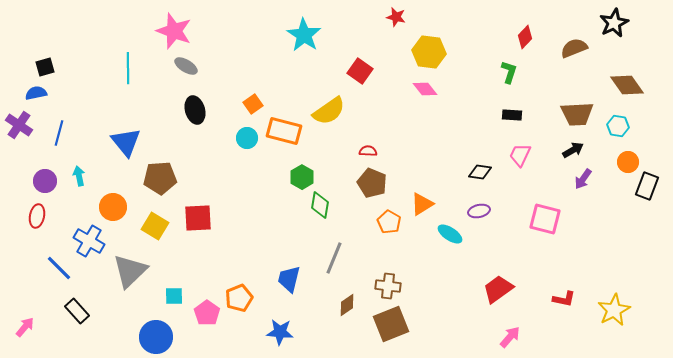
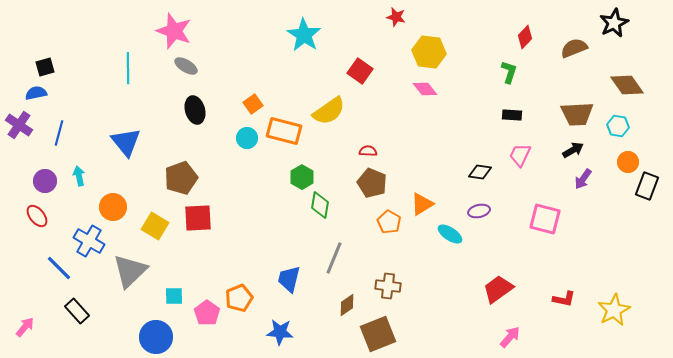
brown pentagon at (160, 178): moved 21 px right; rotated 16 degrees counterclockwise
red ellipse at (37, 216): rotated 50 degrees counterclockwise
brown square at (391, 324): moved 13 px left, 10 px down
